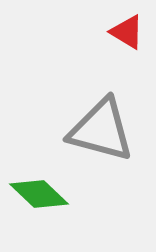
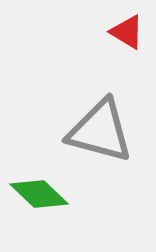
gray triangle: moved 1 px left, 1 px down
